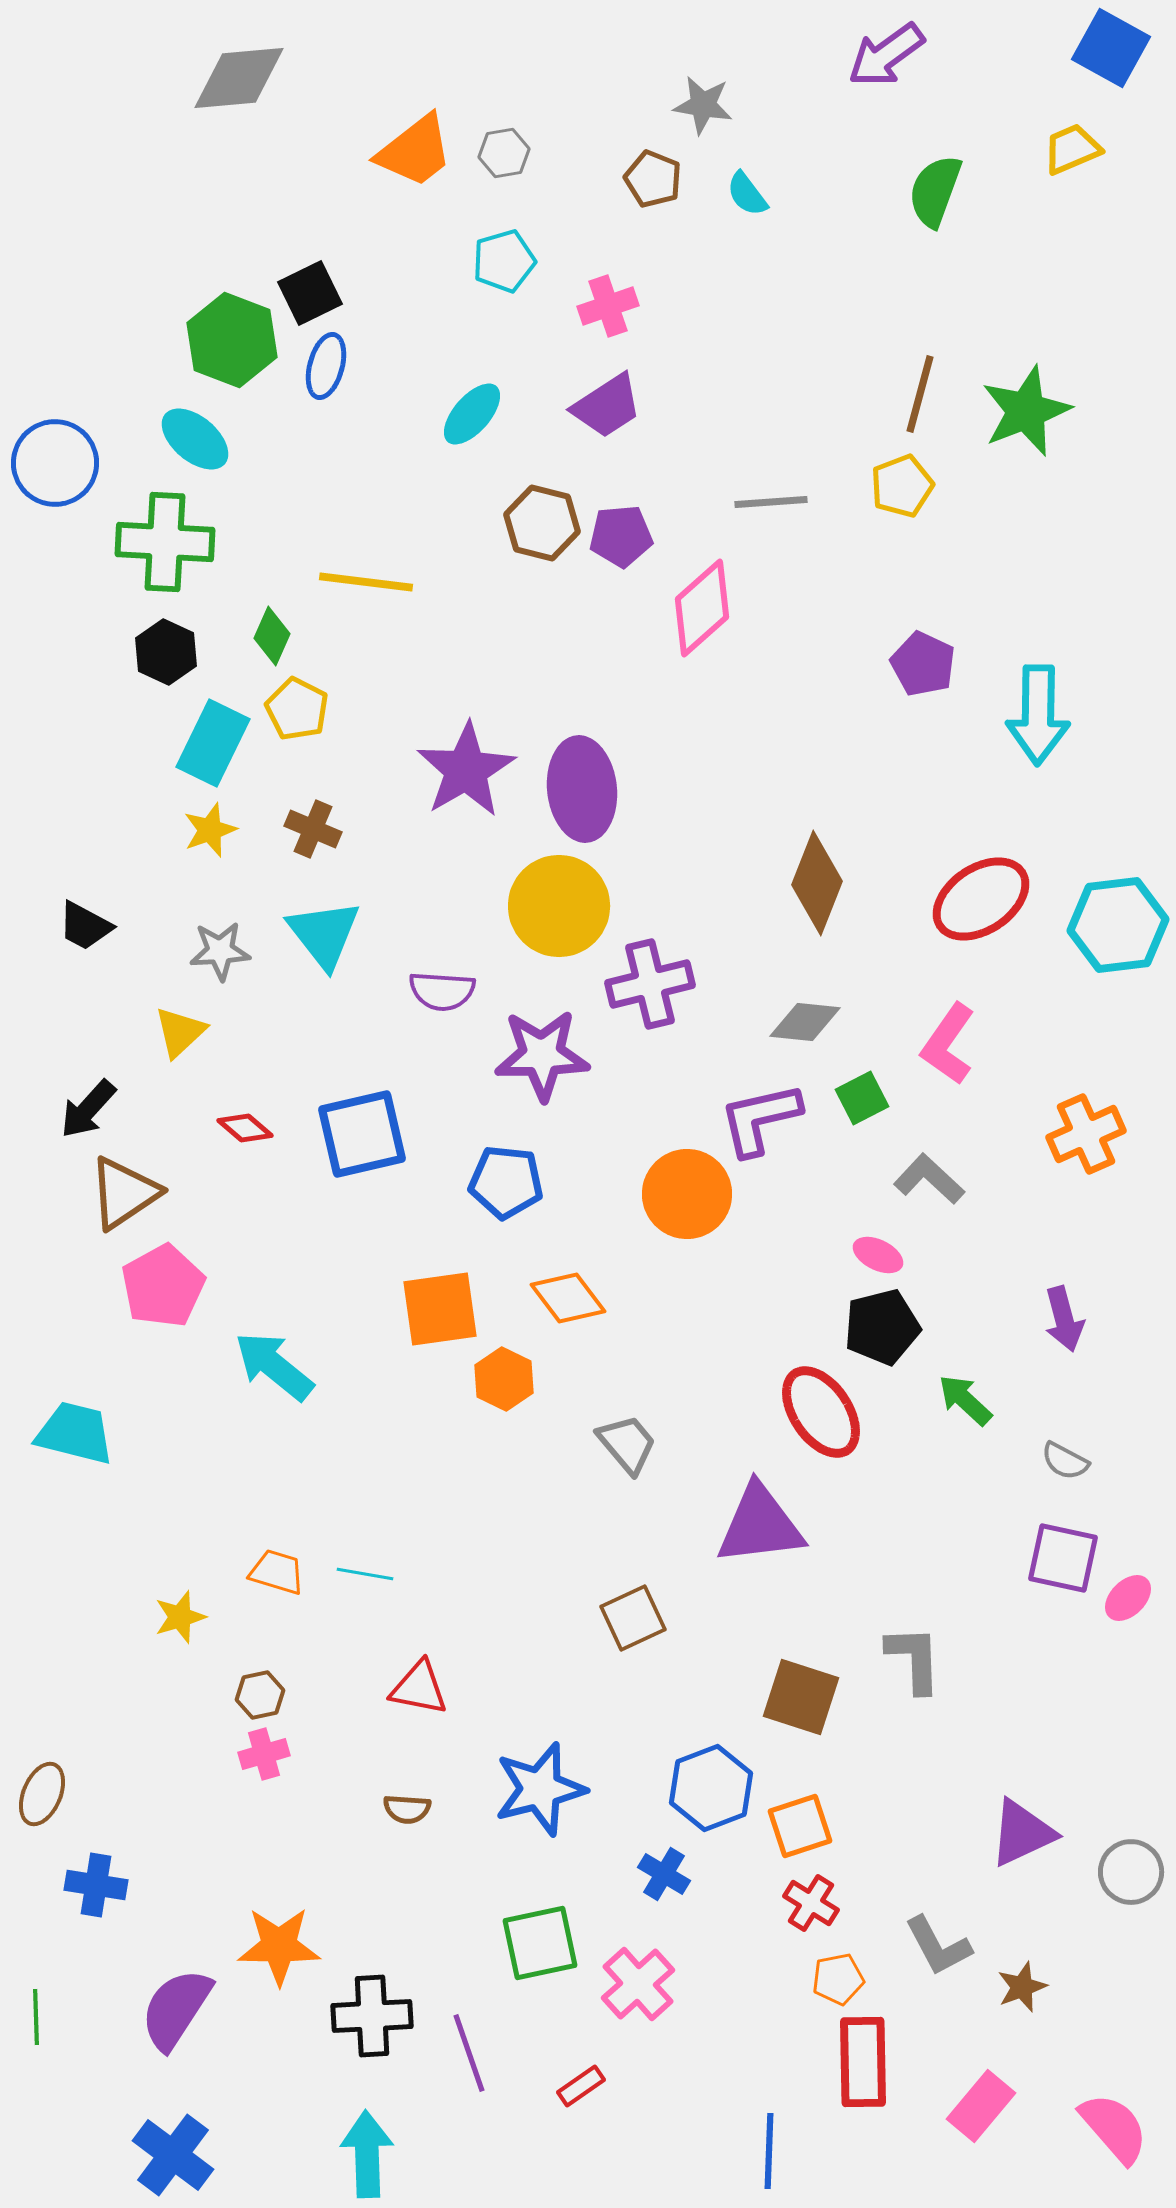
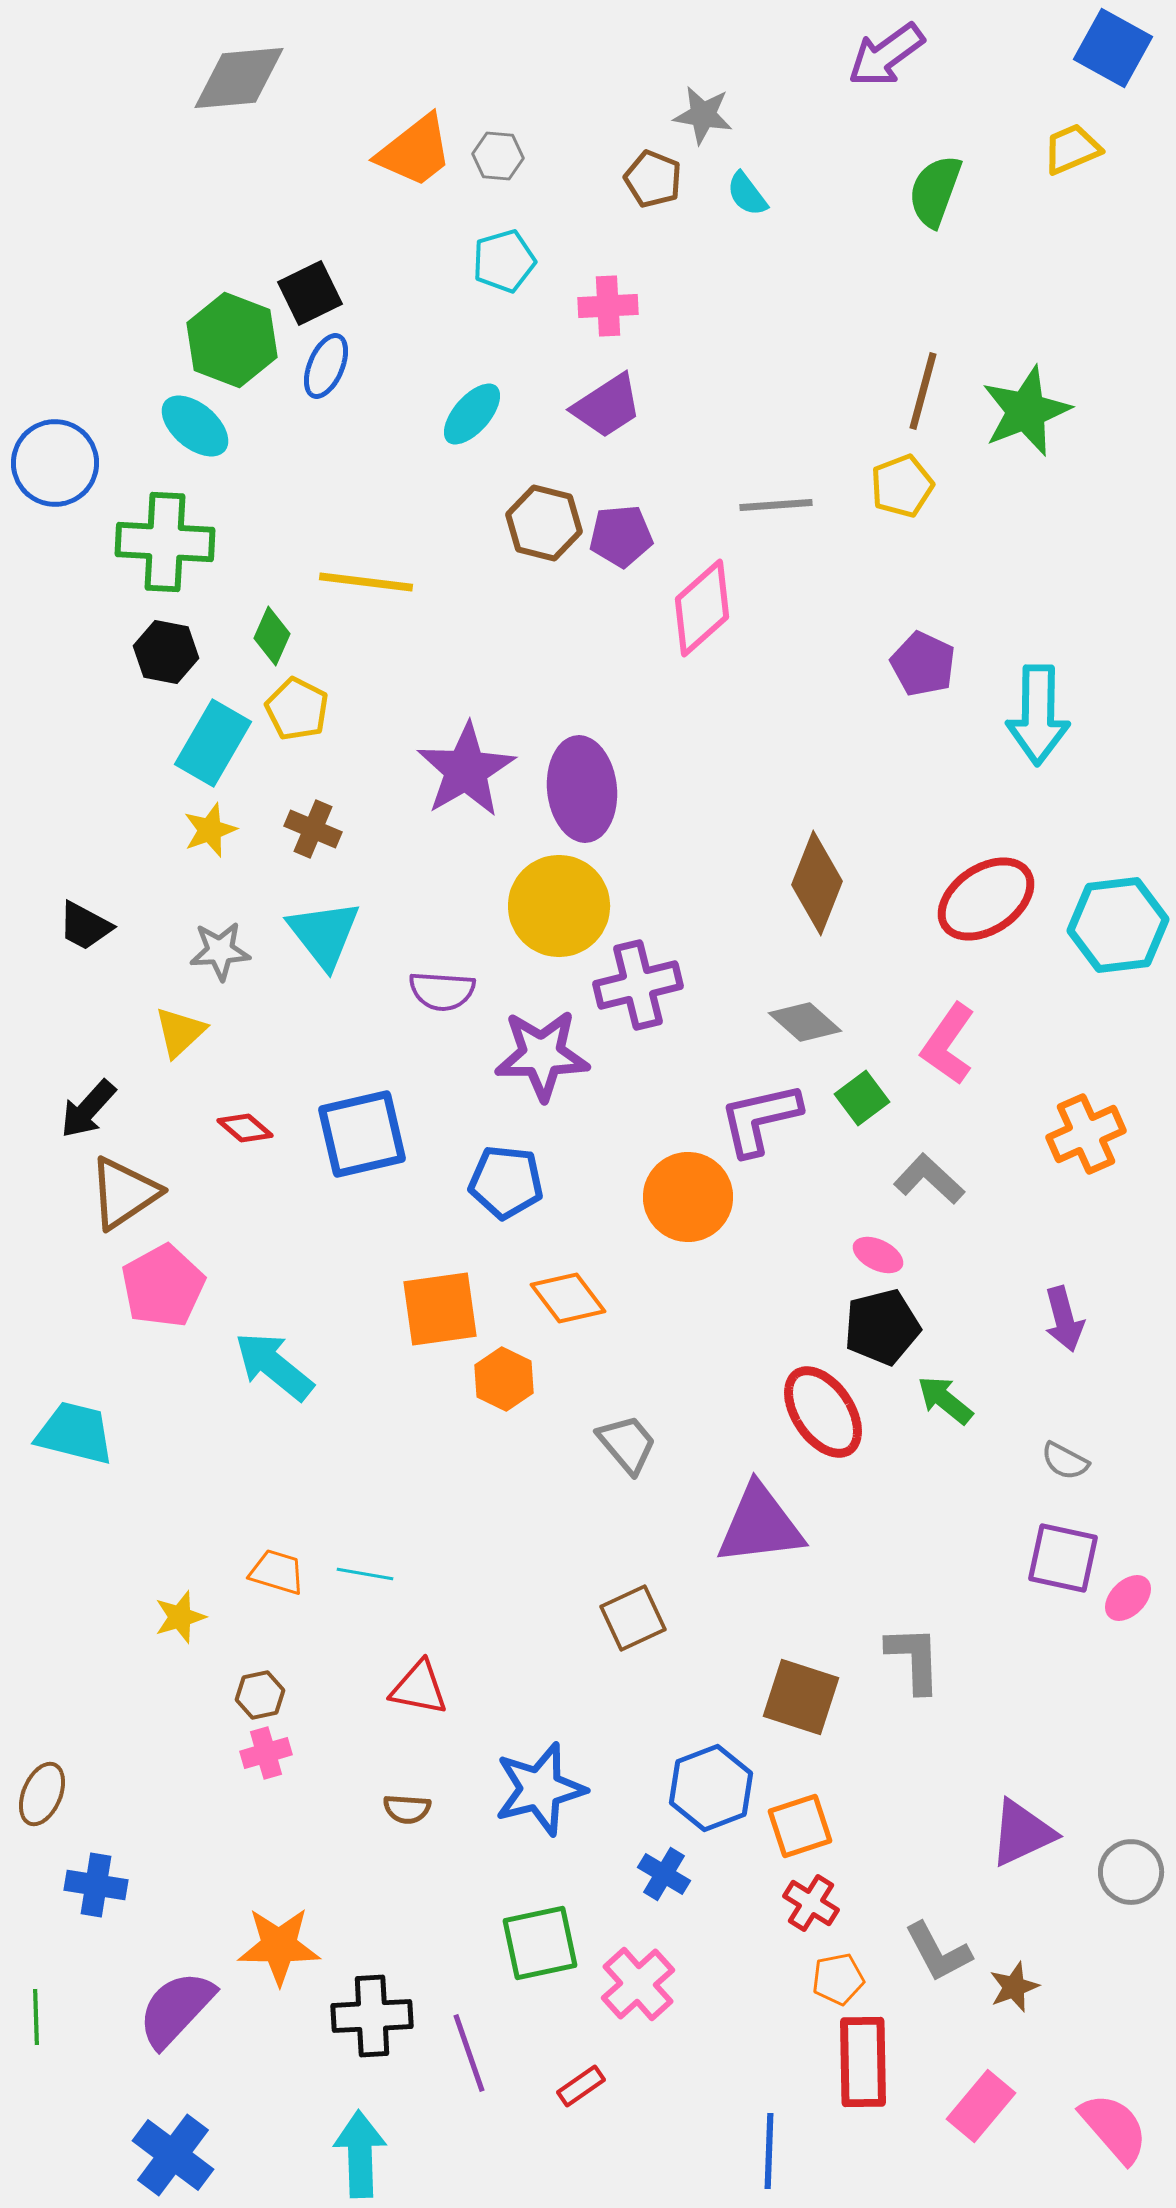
blue square at (1111, 48): moved 2 px right
gray star at (703, 105): moved 10 px down
gray hexagon at (504, 153): moved 6 px left, 3 px down; rotated 15 degrees clockwise
pink cross at (608, 306): rotated 16 degrees clockwise
blue ellipse at (326, 366): rotated 8 degrees clockwise
brown line at (920, 394): moved 3 px right, 3 px up
cyan ellipse at (195, 439): moved 13 px up
gray line at (771, 502): moved 5 px right, 3 px down
brown hexagon at (542, 523): moved 2 px right
black hexagon at (166, 652): rotated 14 degrees counterclockwise
cyan rectangle at (213, 743): rotated 4 degrees clockwise
red ellipse at (981, 899): moved 5 px right
purple cross at (650, 984): moved 12 px left, 1 px down
gray diamond at (805, 1022): rotated 36 degrees clockwise
green square at (862, 1098): rotated 10 degrees counterclockwise
orange circle at (687, 1194): moved 1 px right, 3 px down
green arrow at (965, 1400): moved 20 px left; rotated 4 degrees counterclockwise
red ellipse at (821, 1412): moved 2 px right
pink cross at (264, 1754): moved 2 px right, 1 px up
gray L-shape at (938, 1946): moved 6 px down
brown star at (1022, 1987): moved 8 px left
purple semicircle at (176, 2009): rotated 10 degrees clockwise
cyan arrow at (367, 2154): moved 7 px left
